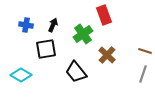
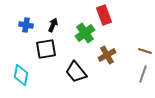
green cross: moved 2 px right, 1 px up
brown cross: rotated 18 degrees clockwise
cyan diamond: rotated 70 degrees clockwise
